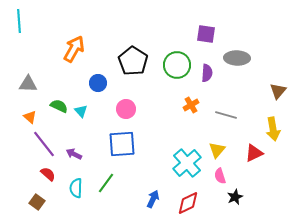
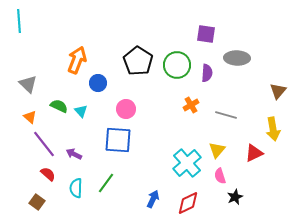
orange arrow: moved 3 px right, 11 px down; rotated 8 degrees counterclockwise
black pentagon: moved 5 px right
gray triangle: rotated 42 degrees clockwise
blue square: moved 4 px left, 4 px up; rotated 8 degrees clockwise
